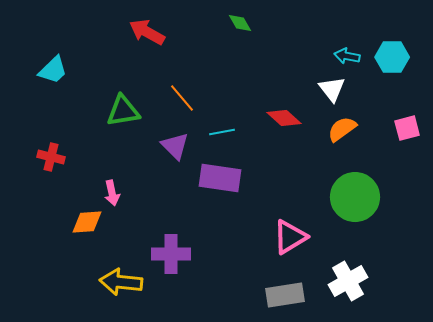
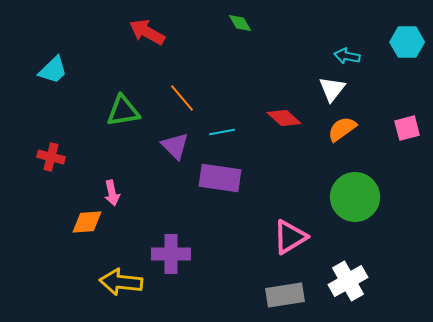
cyan hexagon: moved 15 px right, 15 px up
white triangle: rotated 16 degrees clockwise
